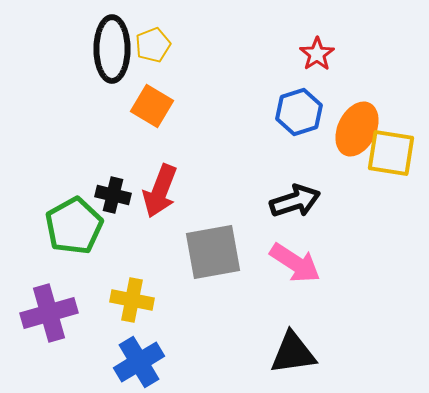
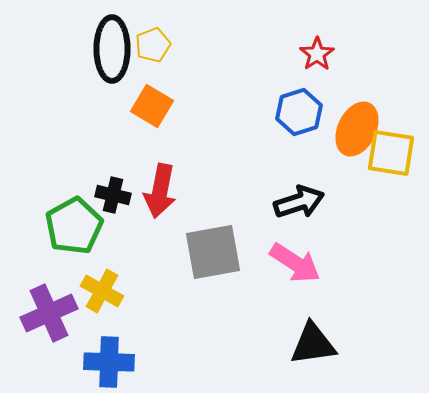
red arrow: rotated 10 degrees counterclockwise
black arrow: moved 4 px right, 1 px down
yellow cross: moved 30 px left, 9 px up; rotated 18 degrees clockwise
purple cross: rotated 8 degrees counterclockwise
black triangle: moved 20 px right, 9 px up
blue cross: moved 30 px left; rotated 33 degrees clockwise
